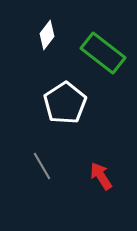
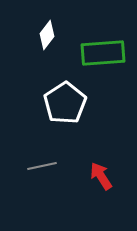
green rectangle: rotated 42 degrees counterclockwise
gray line: rotated 72 degrees counterclockwise
